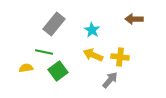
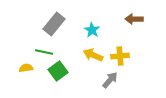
yellow cross: moved 1 px up; rotated 12 degrees counterclockwise
